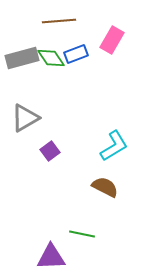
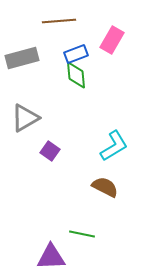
green diamond: moved 25 px right, 17 px down; rotated 28 degrees clockwise
purple square: rotated 18 degrees counterclockwise
